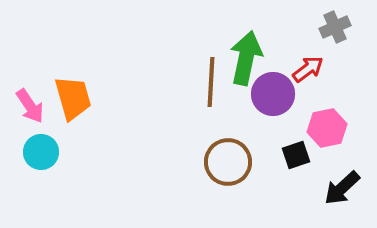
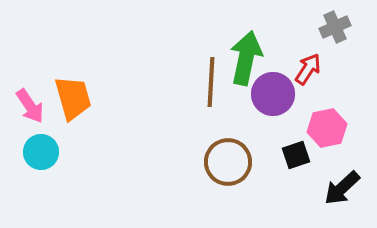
red arrow: rotated 20 degrees counterclockwise
